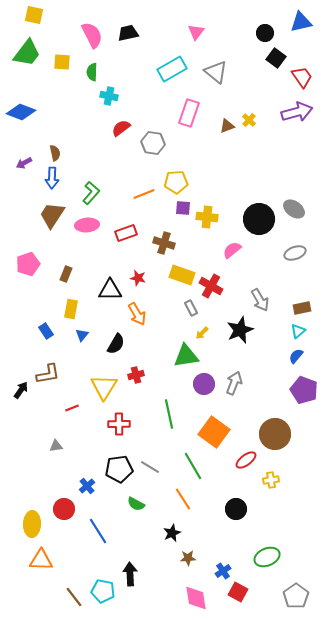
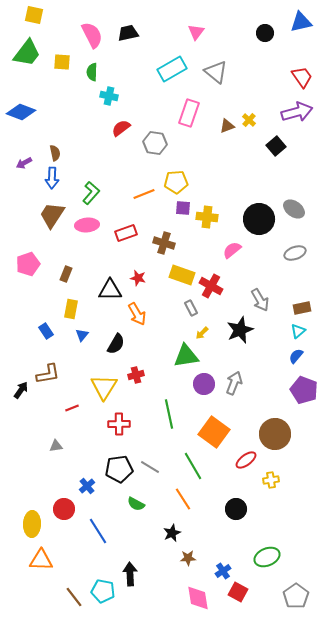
black square at (276, 58): moved 88 px down; rotated 12 degrees clockwise
gray hexagon at (153, 143): moved 2 px right
pink diamond at (196, 598): moved 2 px right
